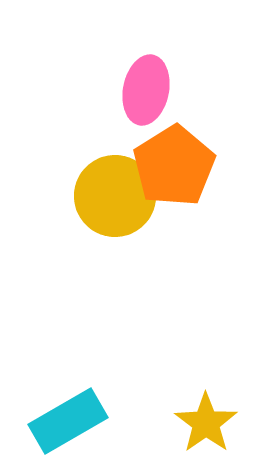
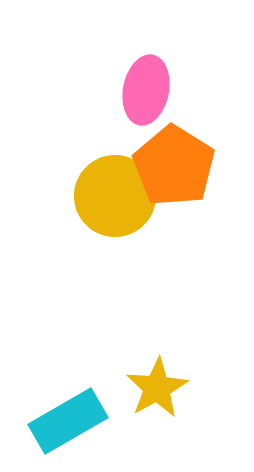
orange pentagon: rotated 8 degrees counterclockwise
yellow star: moved 49 px left, 35 px up; rotated 6 degrees clockwise
